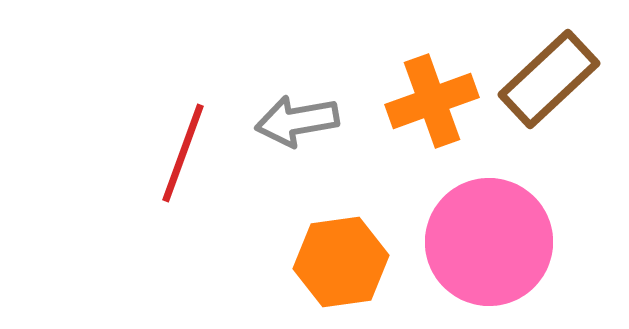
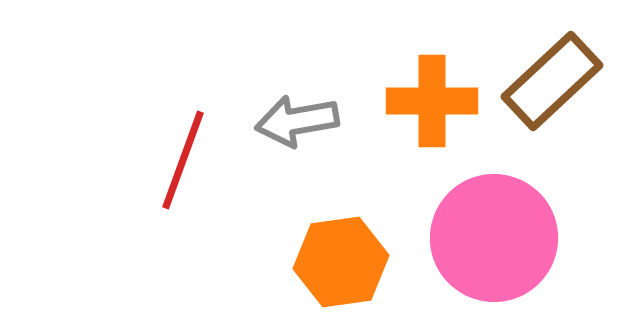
brown rectangle: moved 3 px right, 2 px down
orange cross: rotated 20 degrees clockwise
red line: moved 7 px down
pink circle: moved 5 px right, 4 px up
